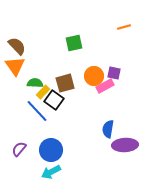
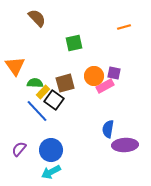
brown semicircle: moved 20 px right, 28 px up
